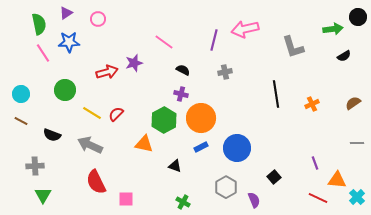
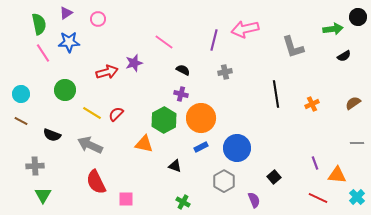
orange triangle at (337, 180): moved 5 px up
gray hexagon at (226, 187): moved 2 px left, 6 px up
